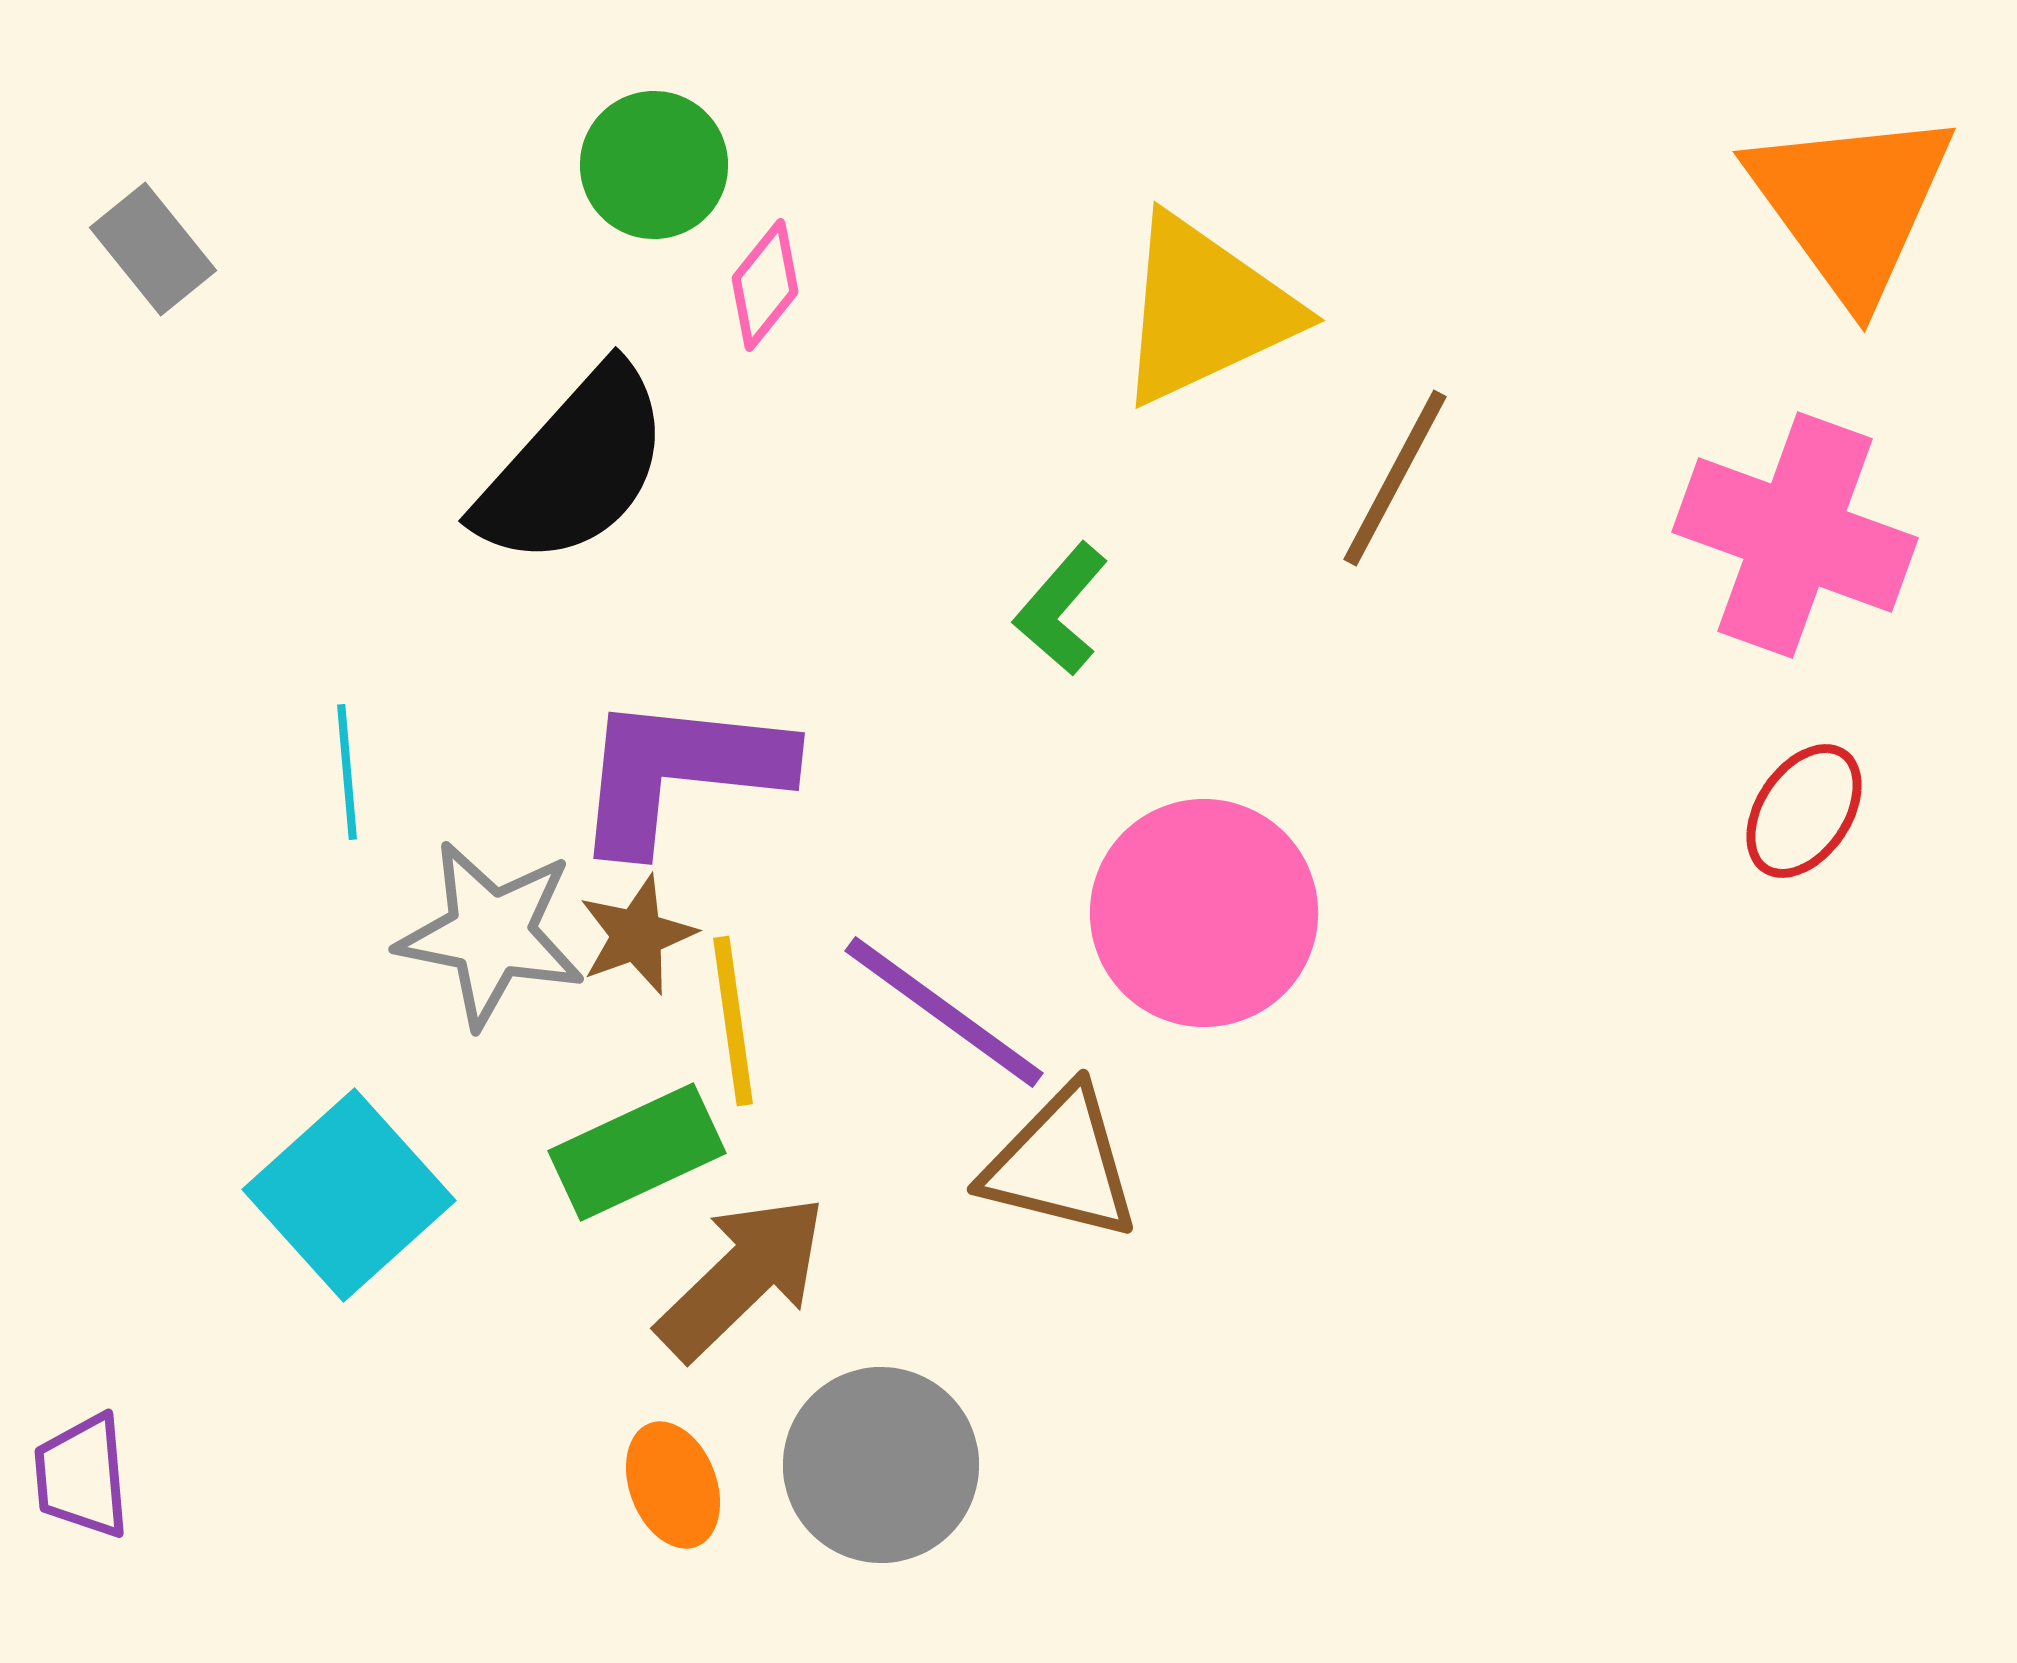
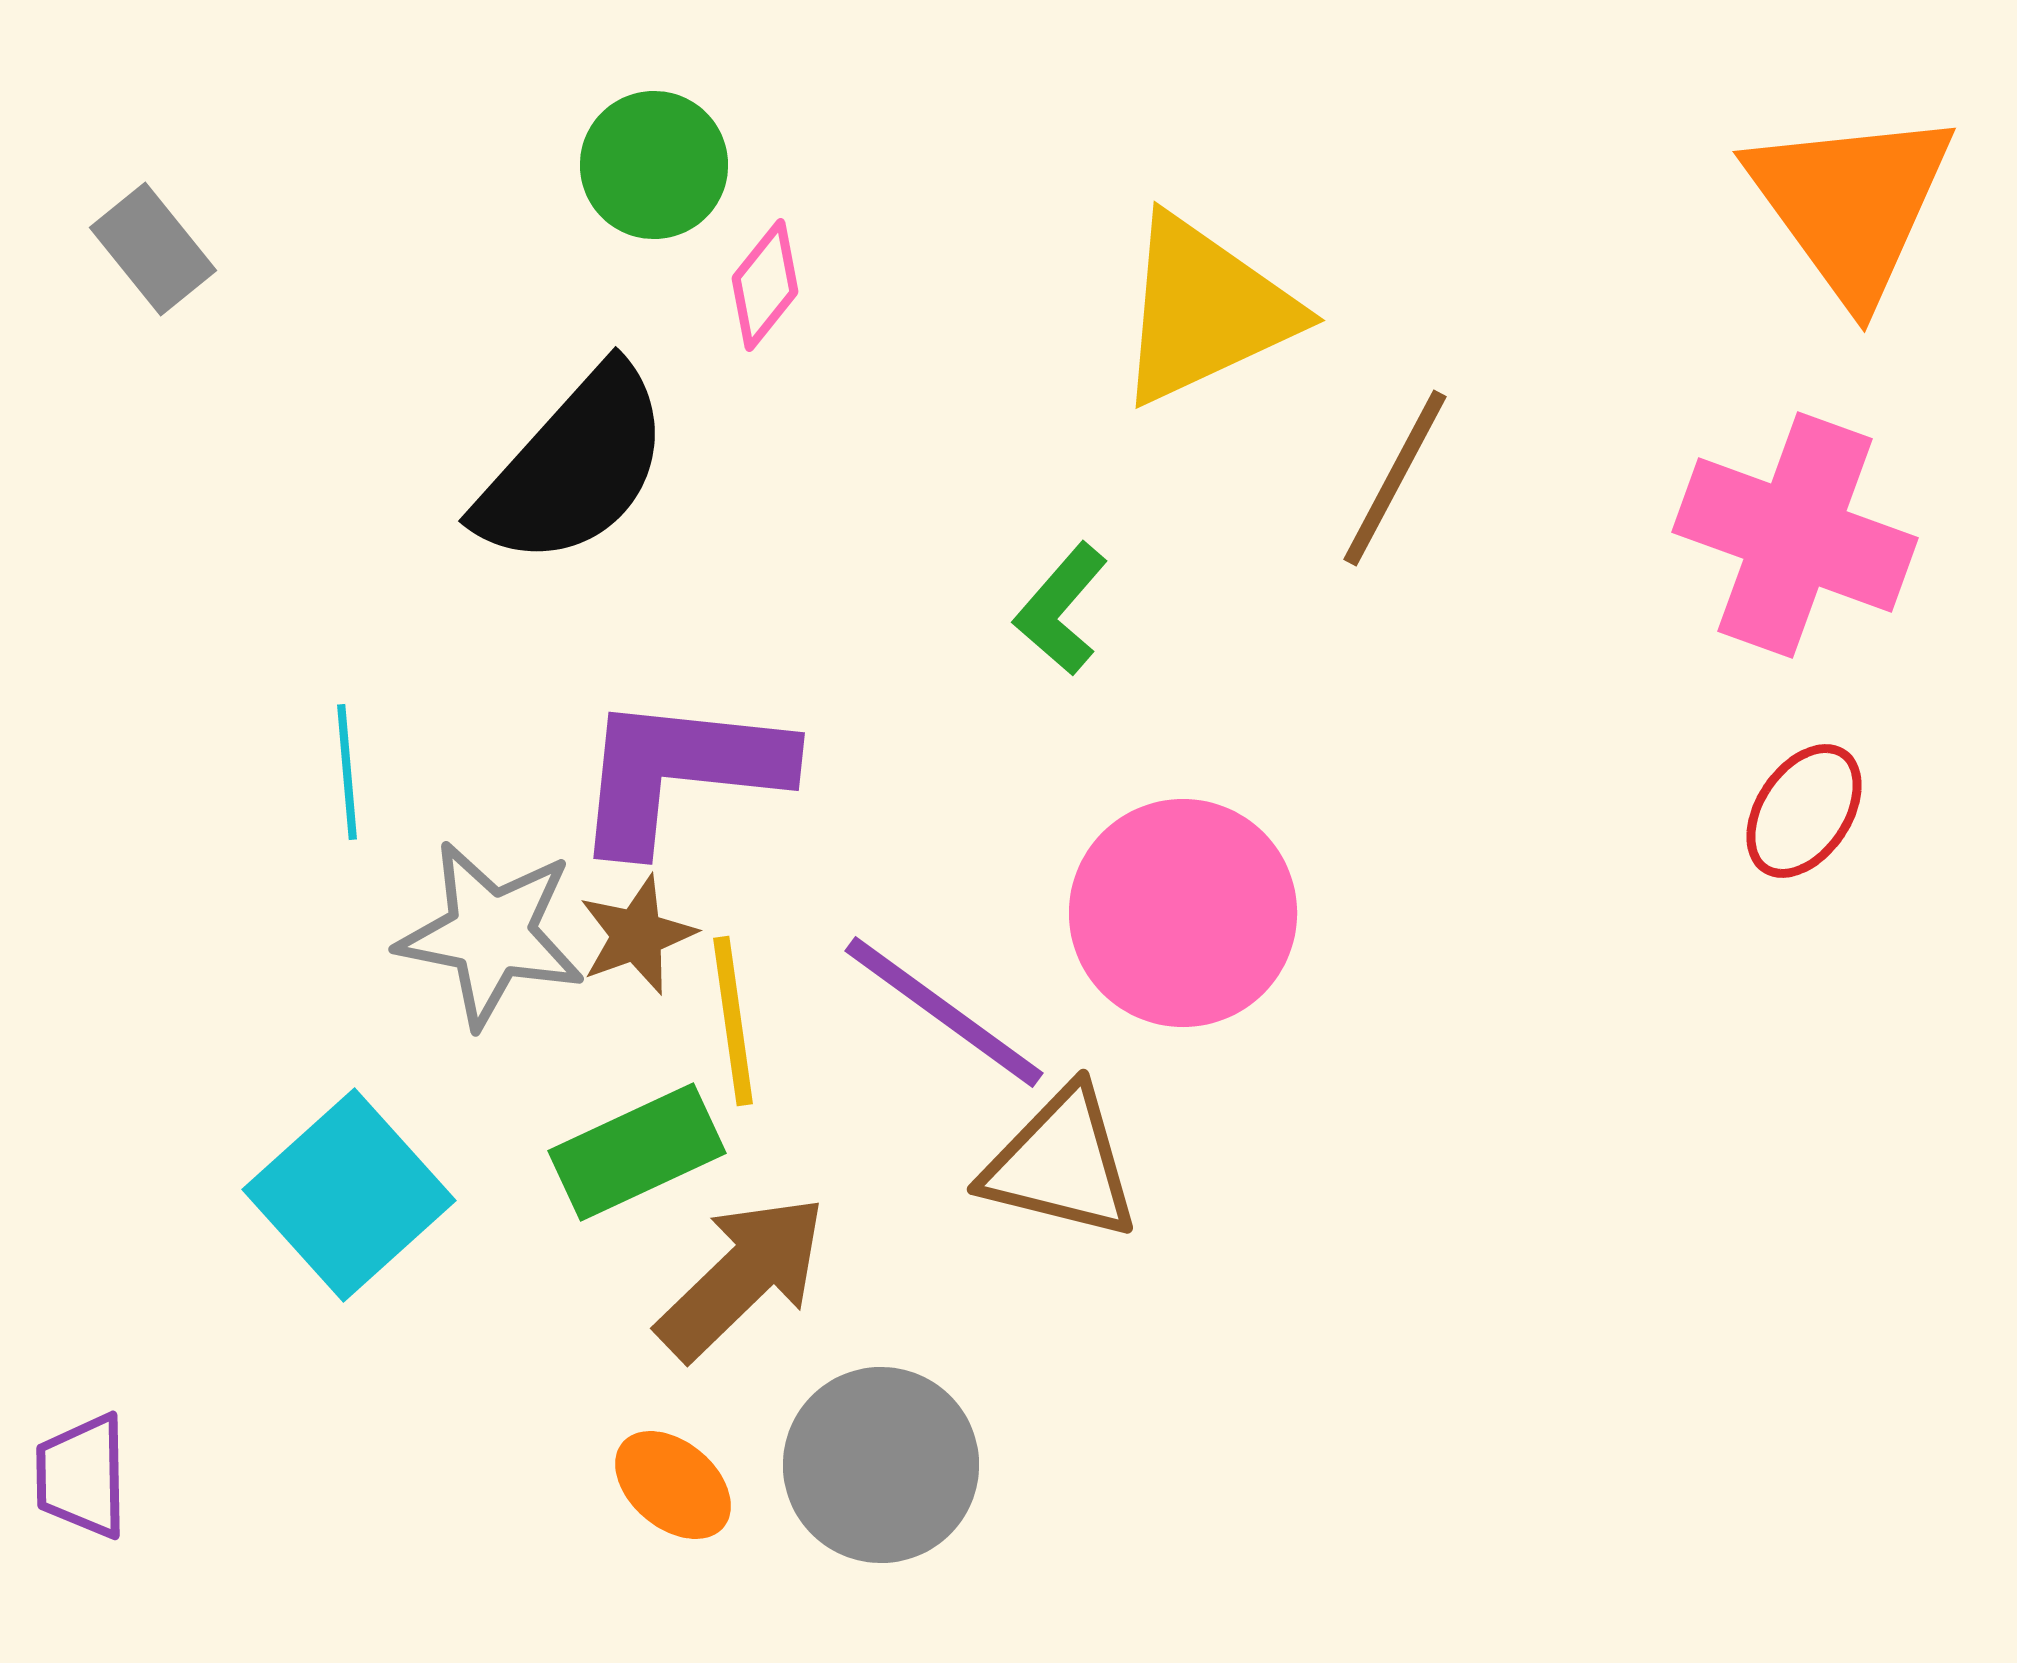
pink circle: moved 21 px left
purple trapezoid: rotated 4 degrees clockwise
orange ellipse: rotated 29 degrees counterclockwise
